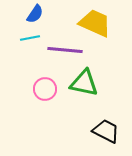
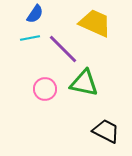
purple line: moved 2 px left, 1 px up; rotated 40 degrees clockwise
